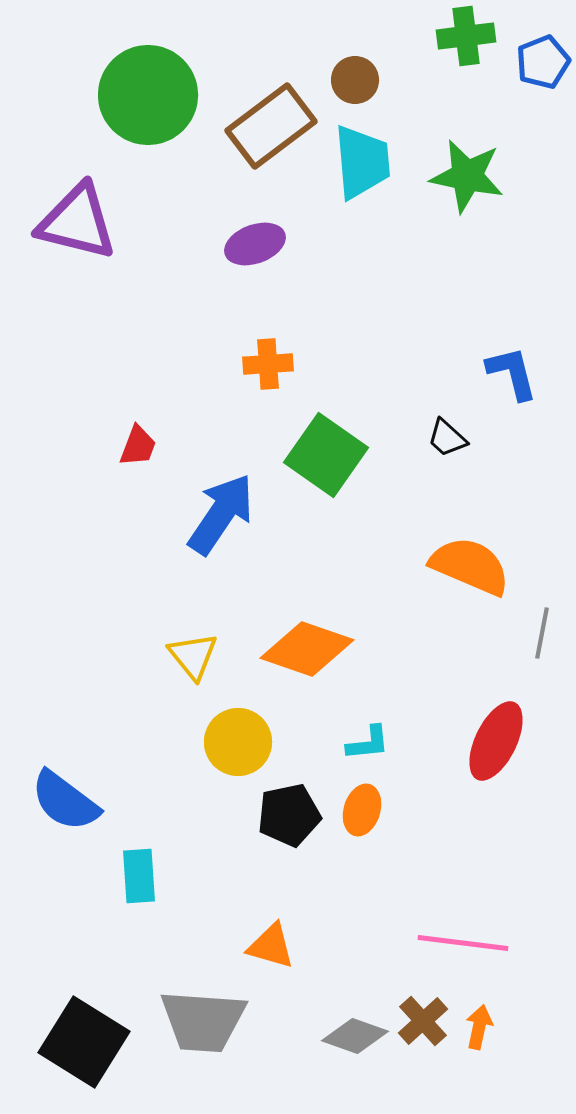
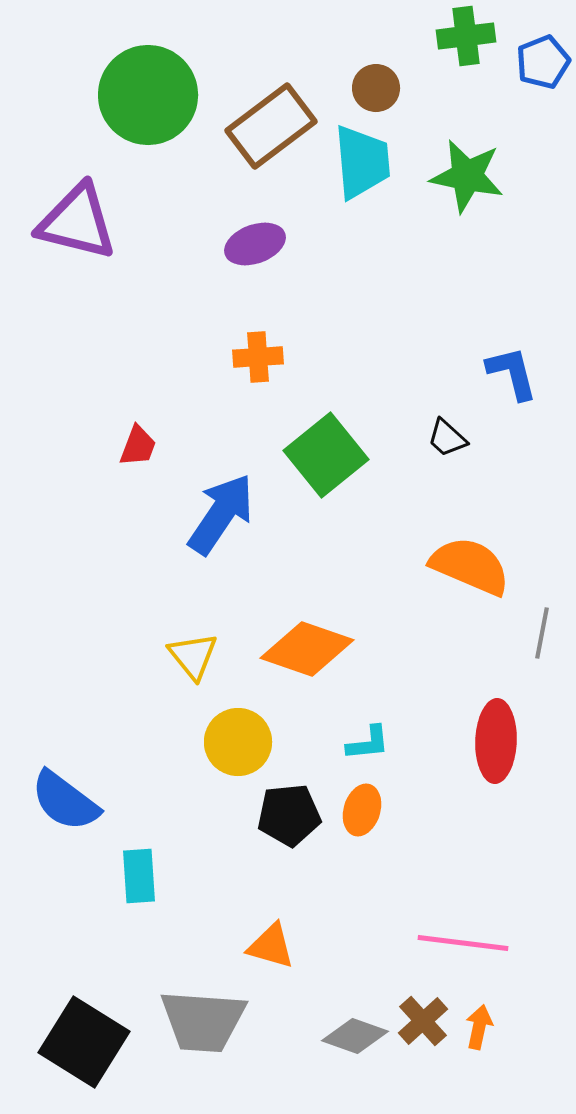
brown circle: moved 21 px right, 8 px down
orange cross: moved 10 px left, 7 px up
green square: rotated 16 degrees clockwise
red ellipse: rotated 24 degrees counterclockwise
black pentagon: rotated 6 degrees clockwise
